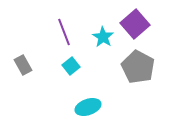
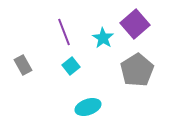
cyan star: moved 1 px down
gray pentagon: moved 1 px left, 3 px down; rotated 12 degrees clockwise
